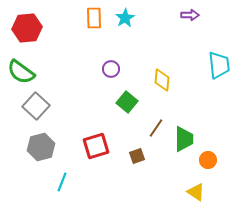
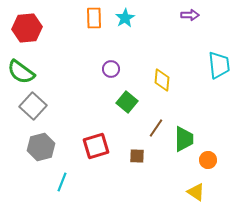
gray square: moved 3 px left
brown square: rotated 21 degrees clockwise
